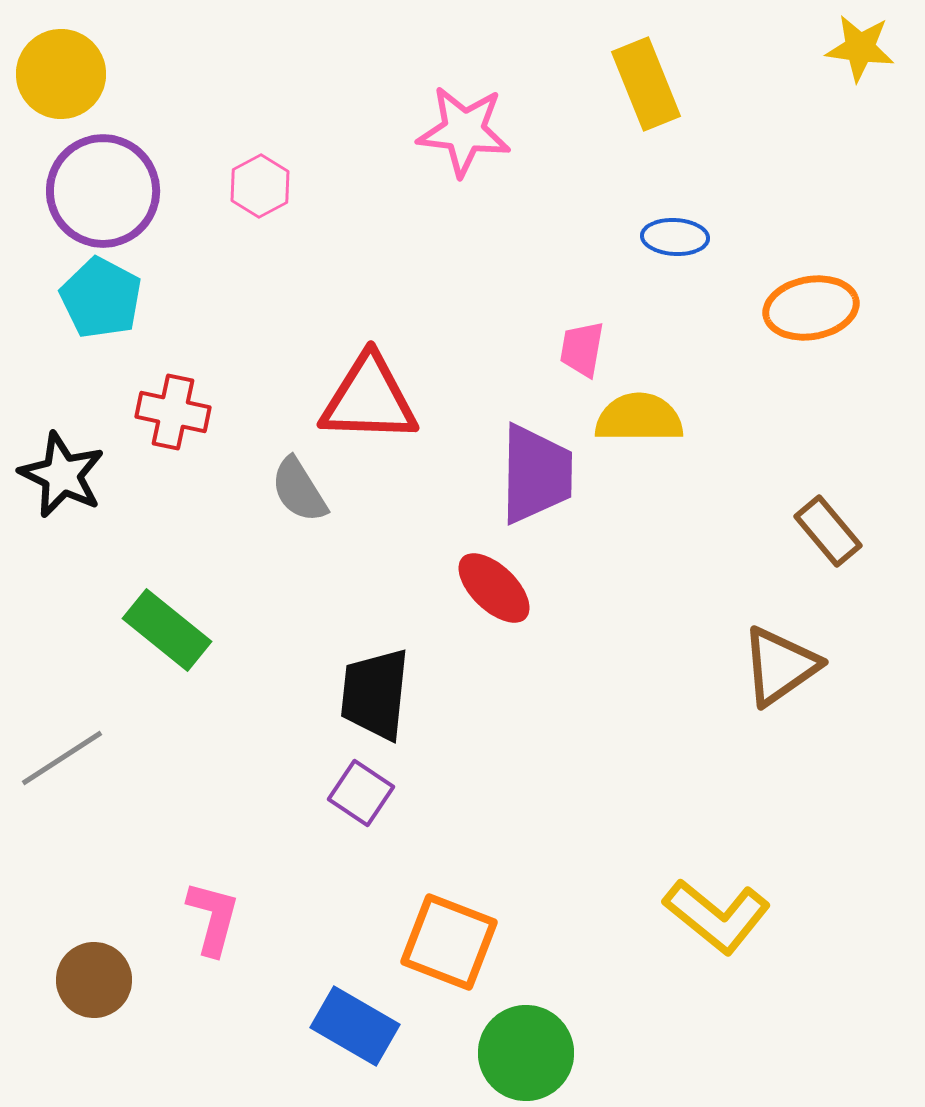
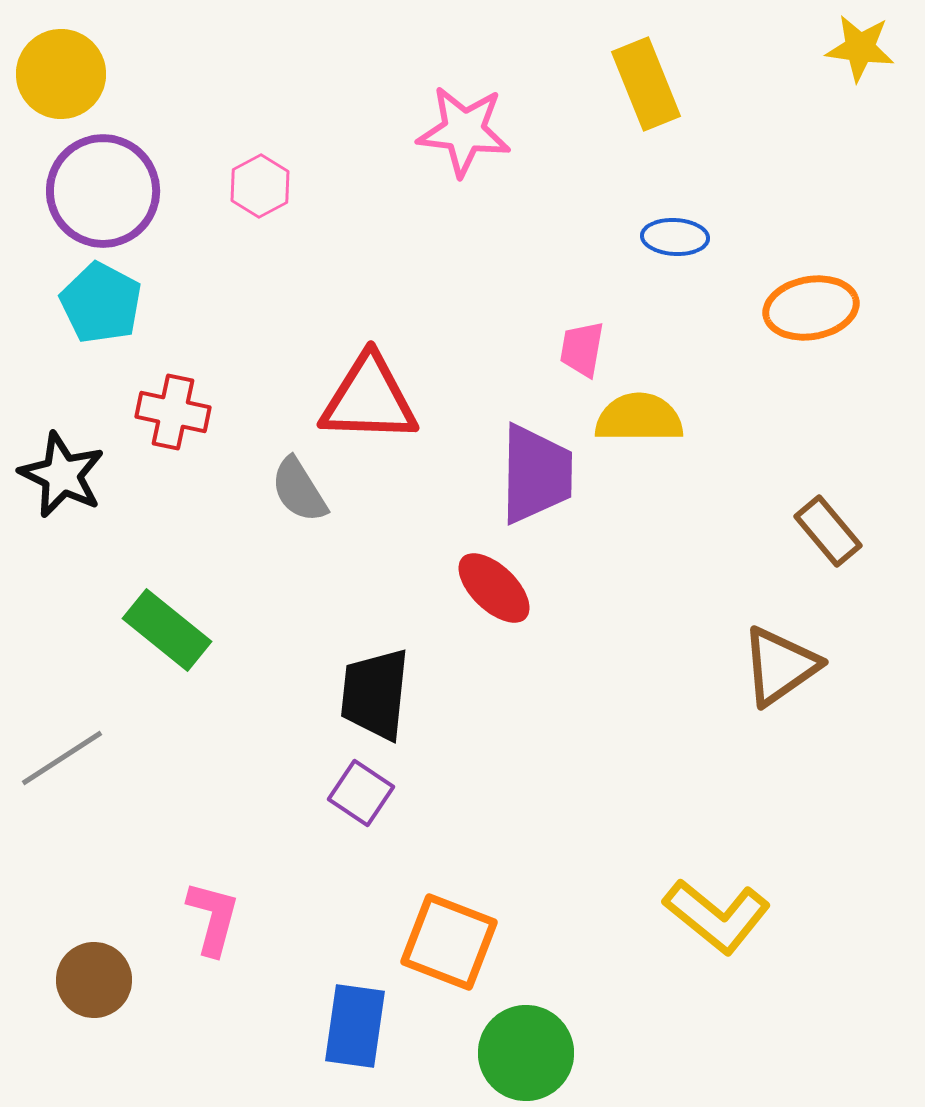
cyan pentagon: moved 5 px down
blue rectangle: rotated 68 degrees clockwise
